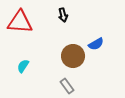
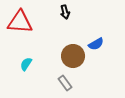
black arrow: moved 2 px right, 3 px up
cyan semicircle: moved 3 px right, 2 px up
gray rectangle: moved 2 px left, 3 px up
